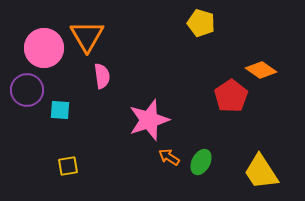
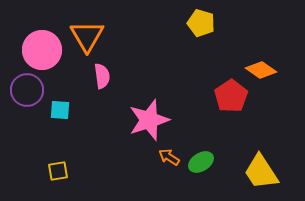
pink circle: moved 2 px left, 2 px down
green ellipse: rotated 30 degrees clockwise
yellow square: moved 10 px left, 5 px down
